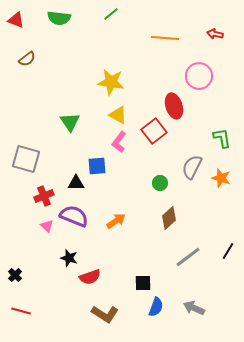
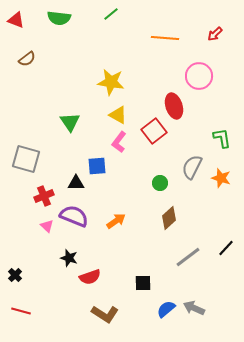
red arrow: rotated 56 degrees counterclockwise
black line: moved 2 px left, 3 px up; rotated 12 degrees clockwise
blue semicircle: moved 10 px right, 2 px down; rotated 150 degrees counterclockwise
